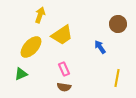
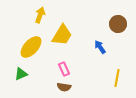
yellow trapezoid: rotated 25 degrees counterclockwise
